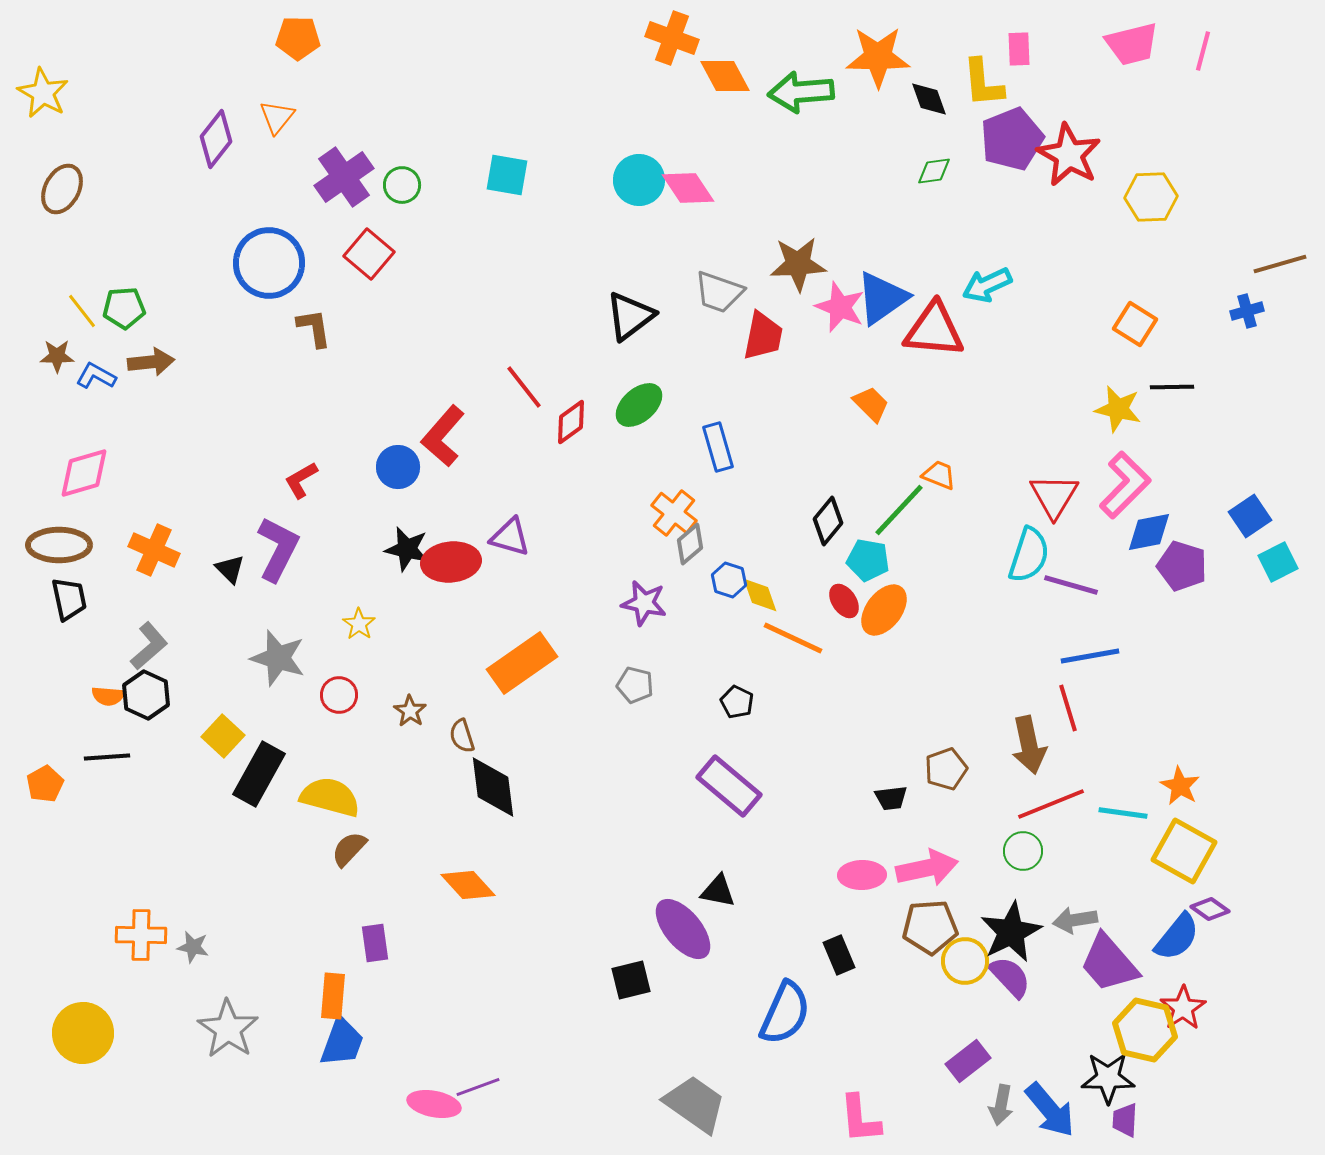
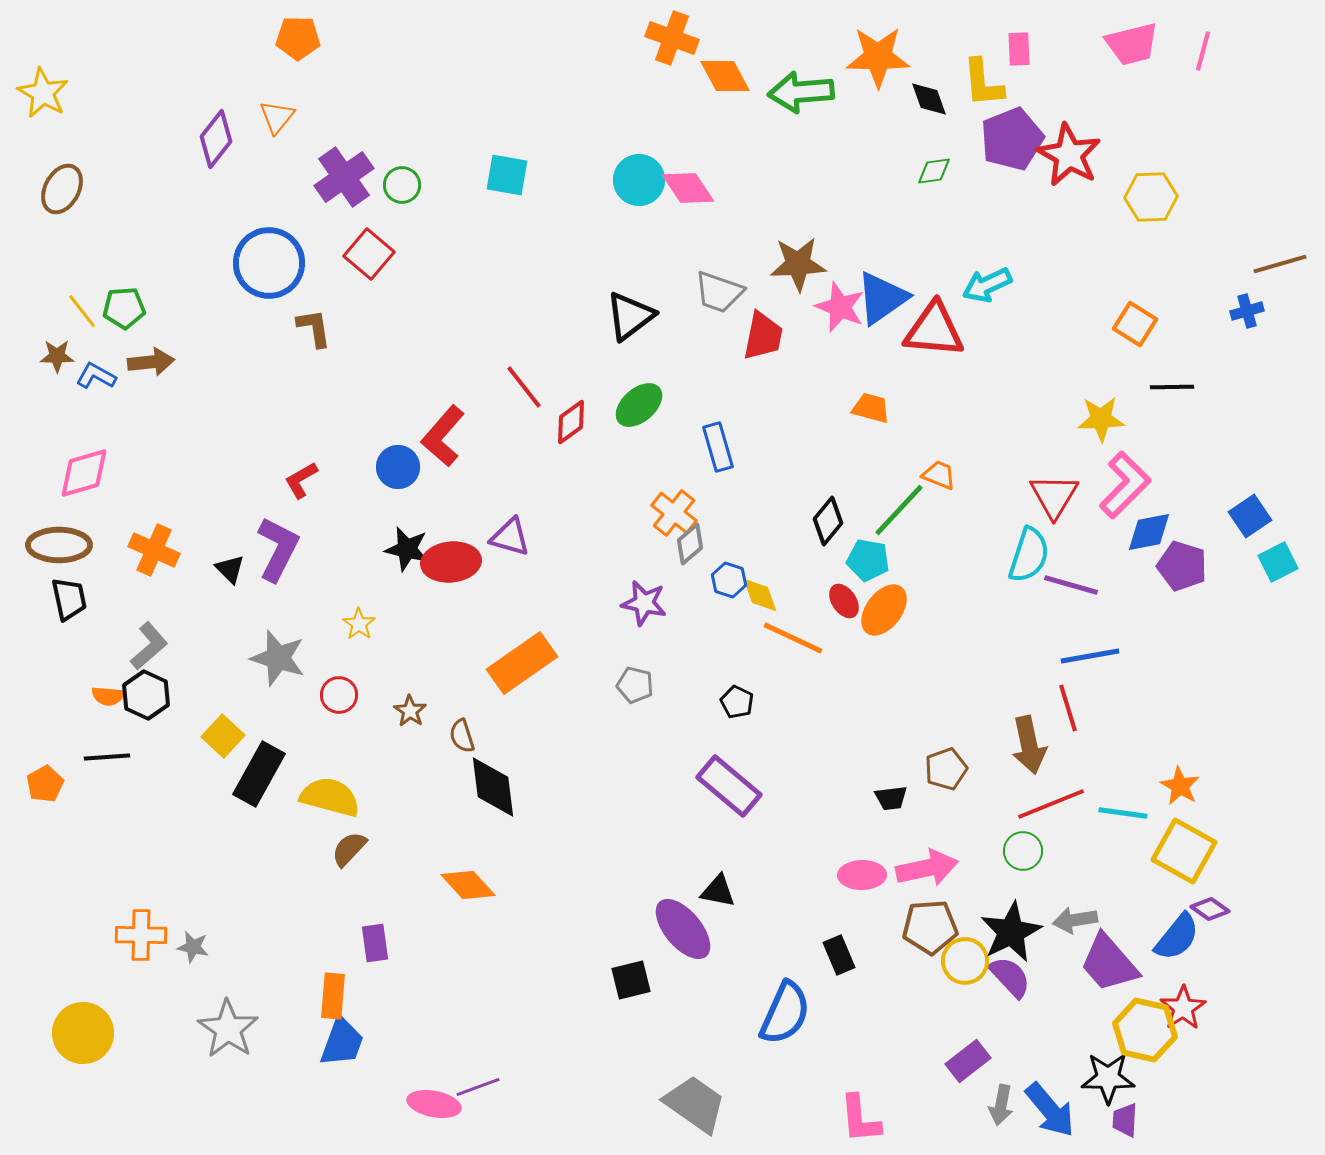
orange trapezoid at (871, 404): moved 4 px down; rotated 30 degrees counterclockwise
yellow star at (1118, 409): moved 17 px left, 10 px down; rotated 15 degrees counterclockwise
